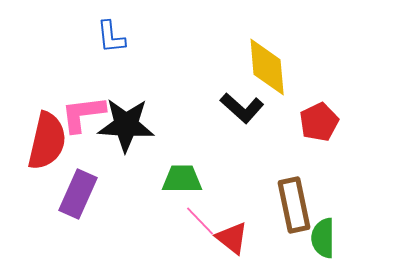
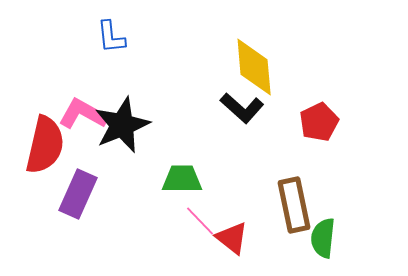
yellow diamond: moved 13 px left
pink L-shape: rotated 36 degrees clockwise
black star: moved 4 px left; rotated 26 degrees counterclockwise
red semicircle: moved 2 px left, 4 px down
green semicircle: rotated 6 degrees clockwise
